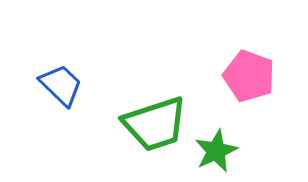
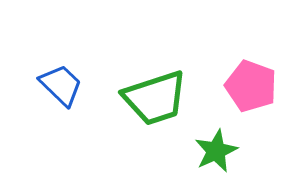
pink pentagon: moved 2 px right, 10 px down
green trapezoid: moved 26 px up
